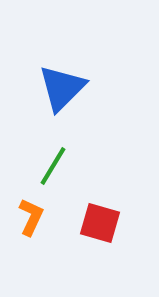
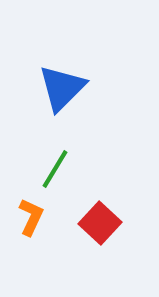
green line: moved 2 px right, 3 px down
red square: rotated 27 degrees clockwise
